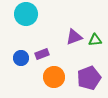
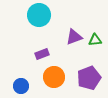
cyan circle: moved 13 px right, 1 px down
blue circle: moved 28 px down
